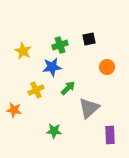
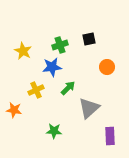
purple rectangle: moved 1 px down
